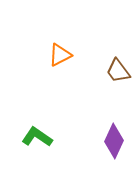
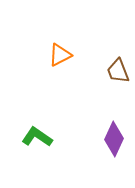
brown trapezoid: rotated 16 degrees clockwise
purple diamond: moved 2 px up
